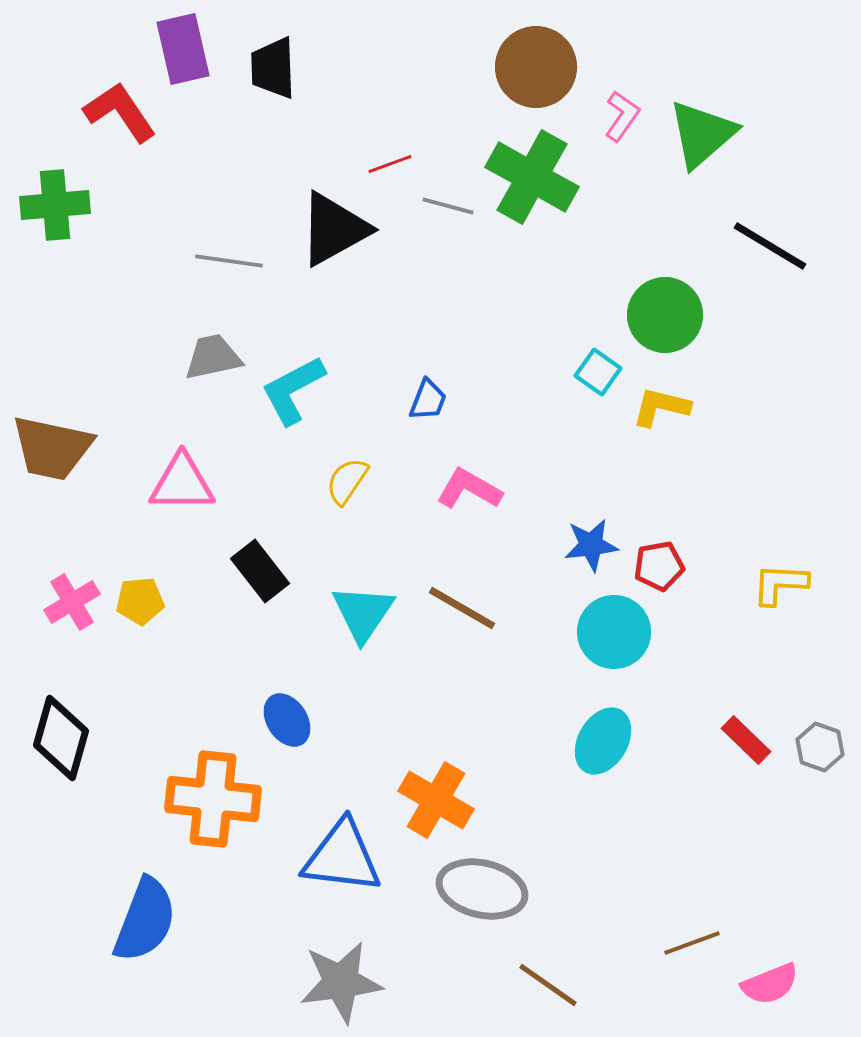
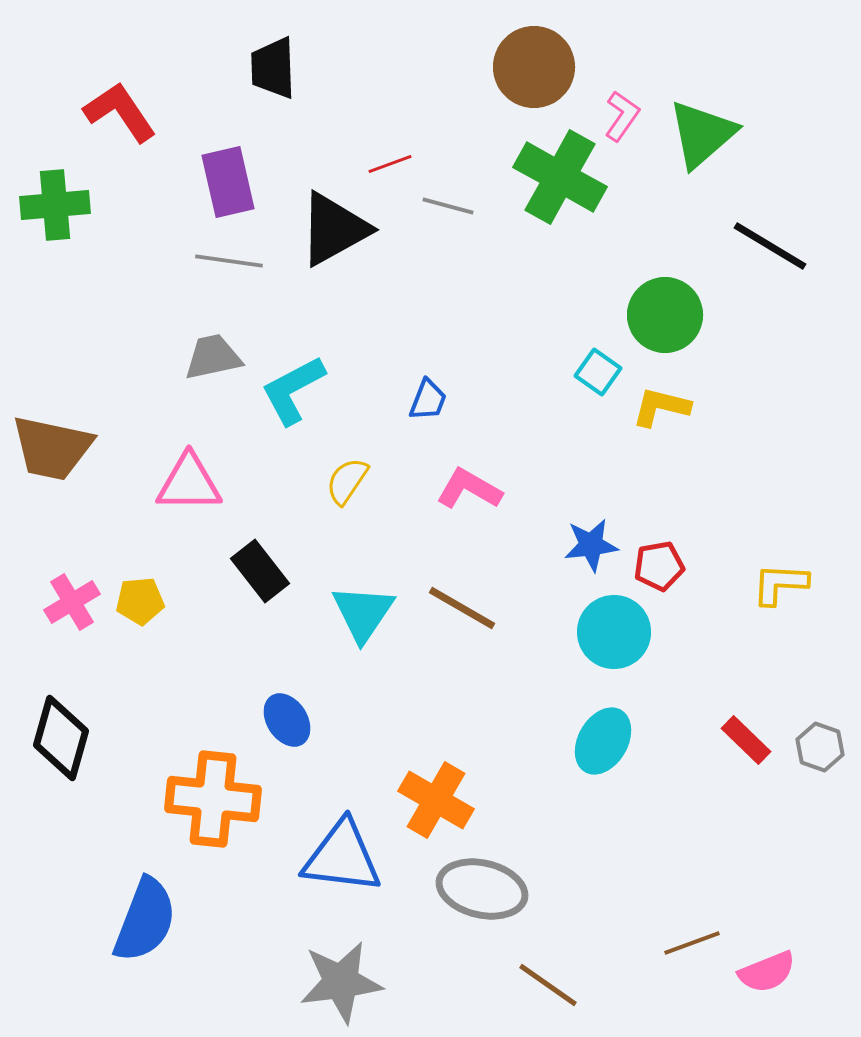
purple rectangle at (183, 49): moved 45 px right, 133 px down
brown circle at (536, 67): moved 2 px left
green cross at (532, 177): moved 28 px right
pink triangle at (182, 483): moved 7 px right
pink semicircle at (770, 984): moved 3 px left, 12 px up
